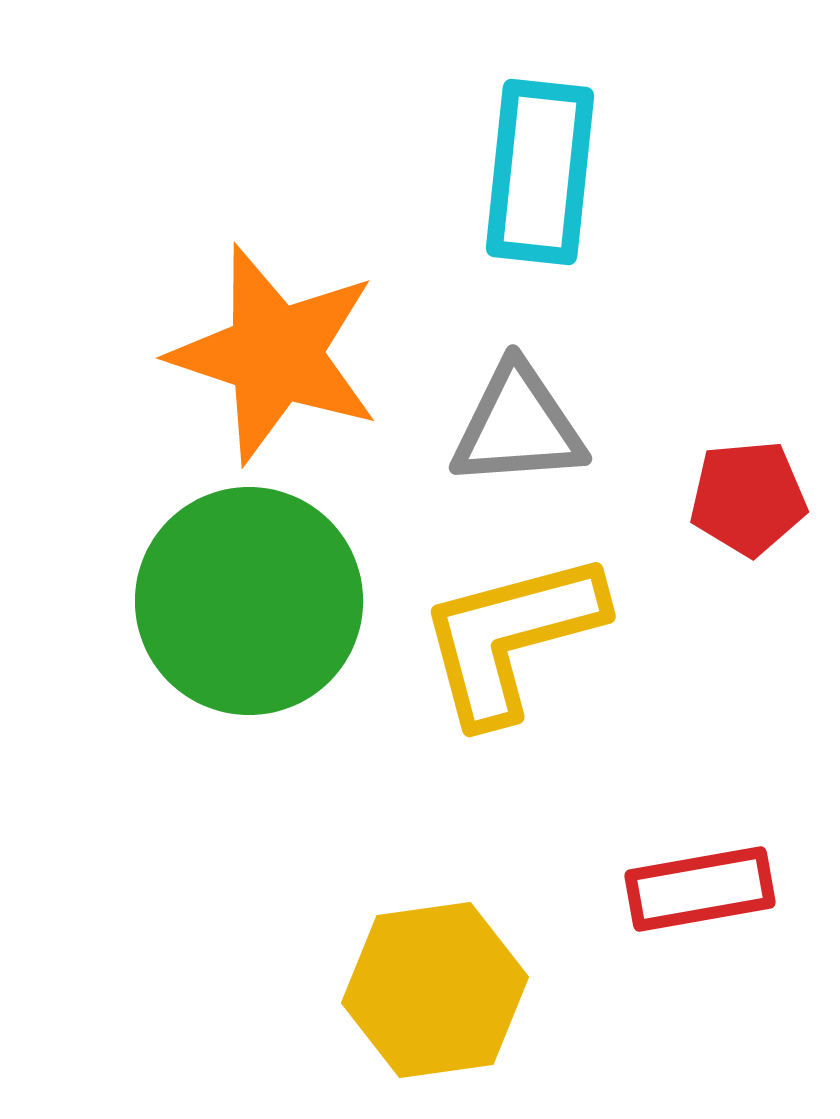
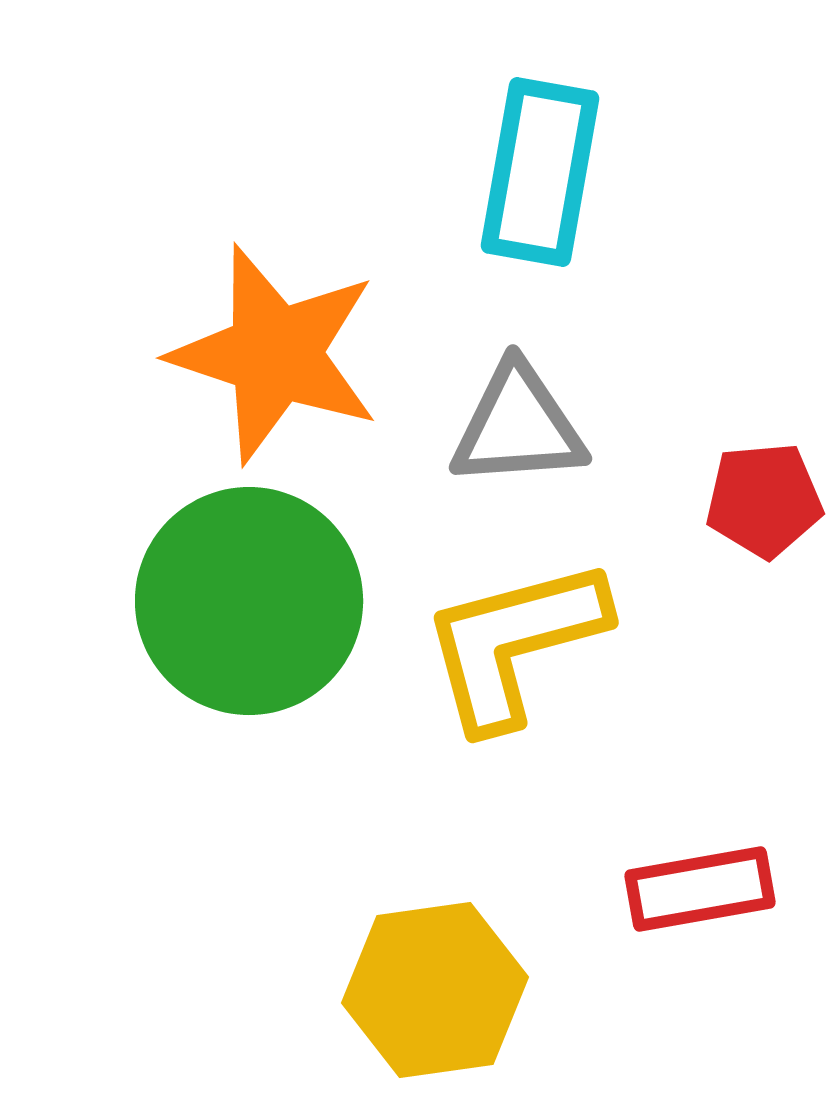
cyan rectangle: rotated 4 degrees clockwise
red pentagon: moved 16 px right, 2 px down
yellow L-shape: moved 3 px right, 6 px down
